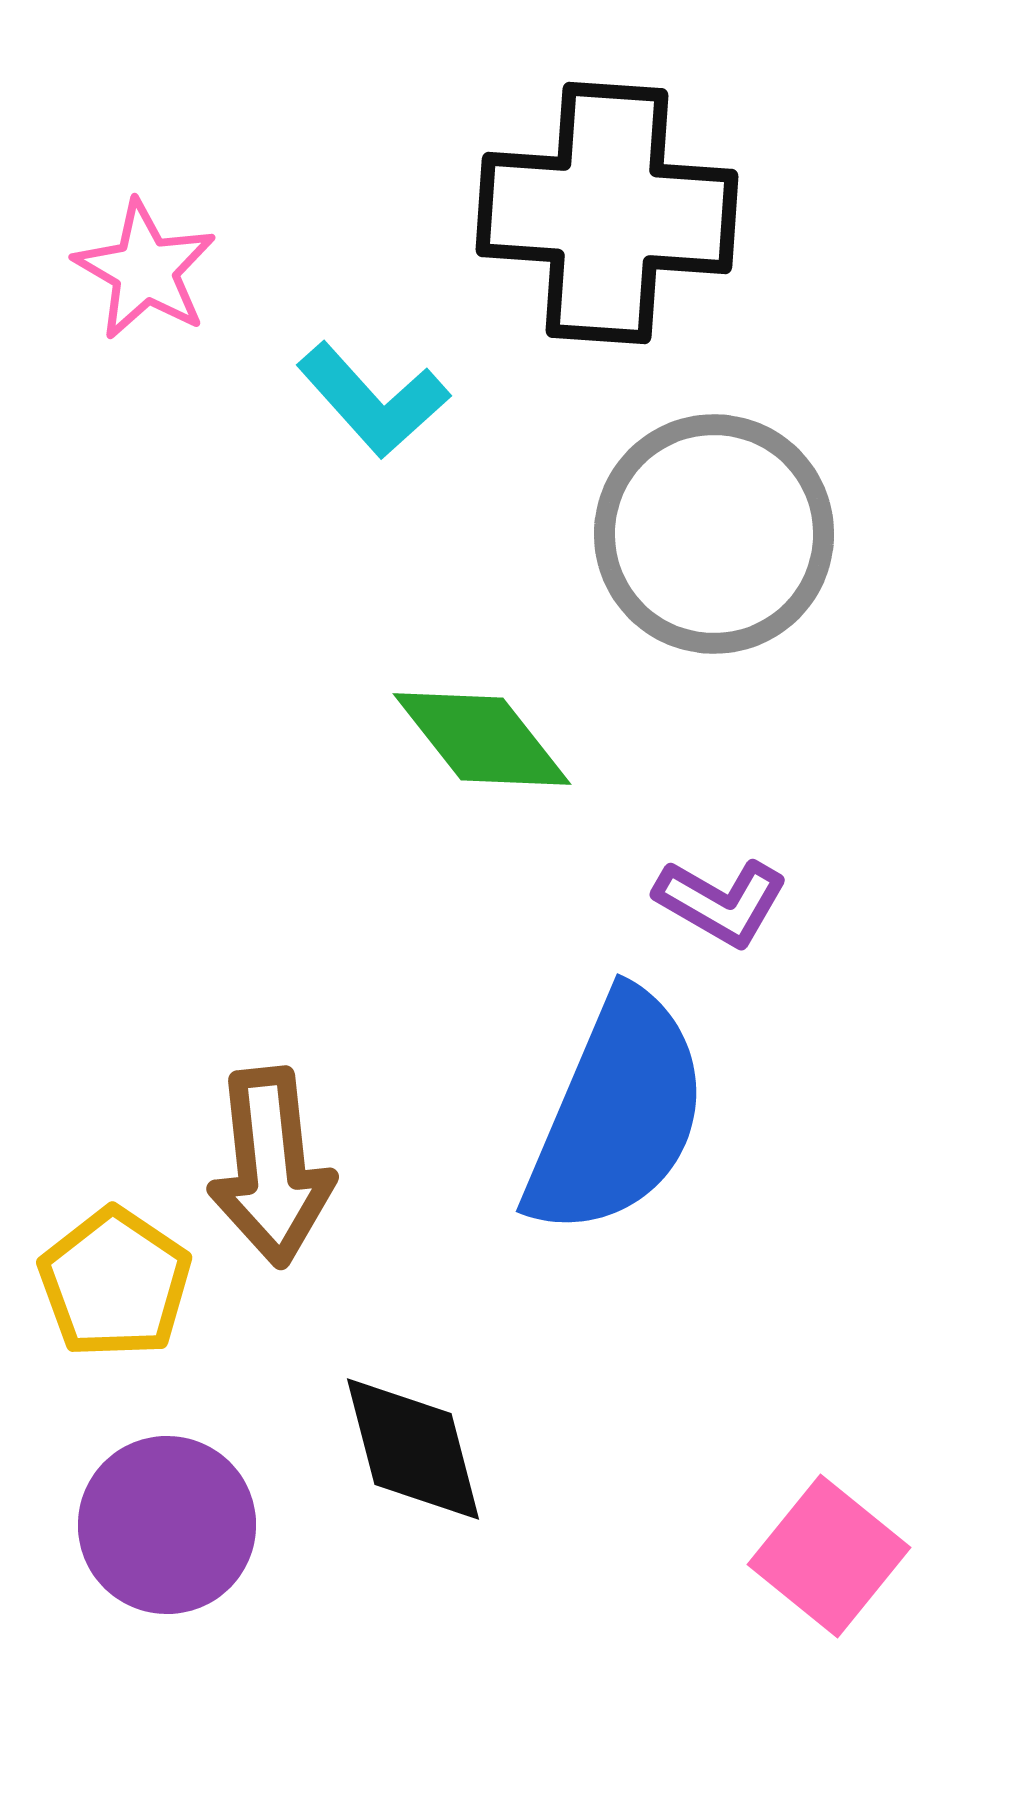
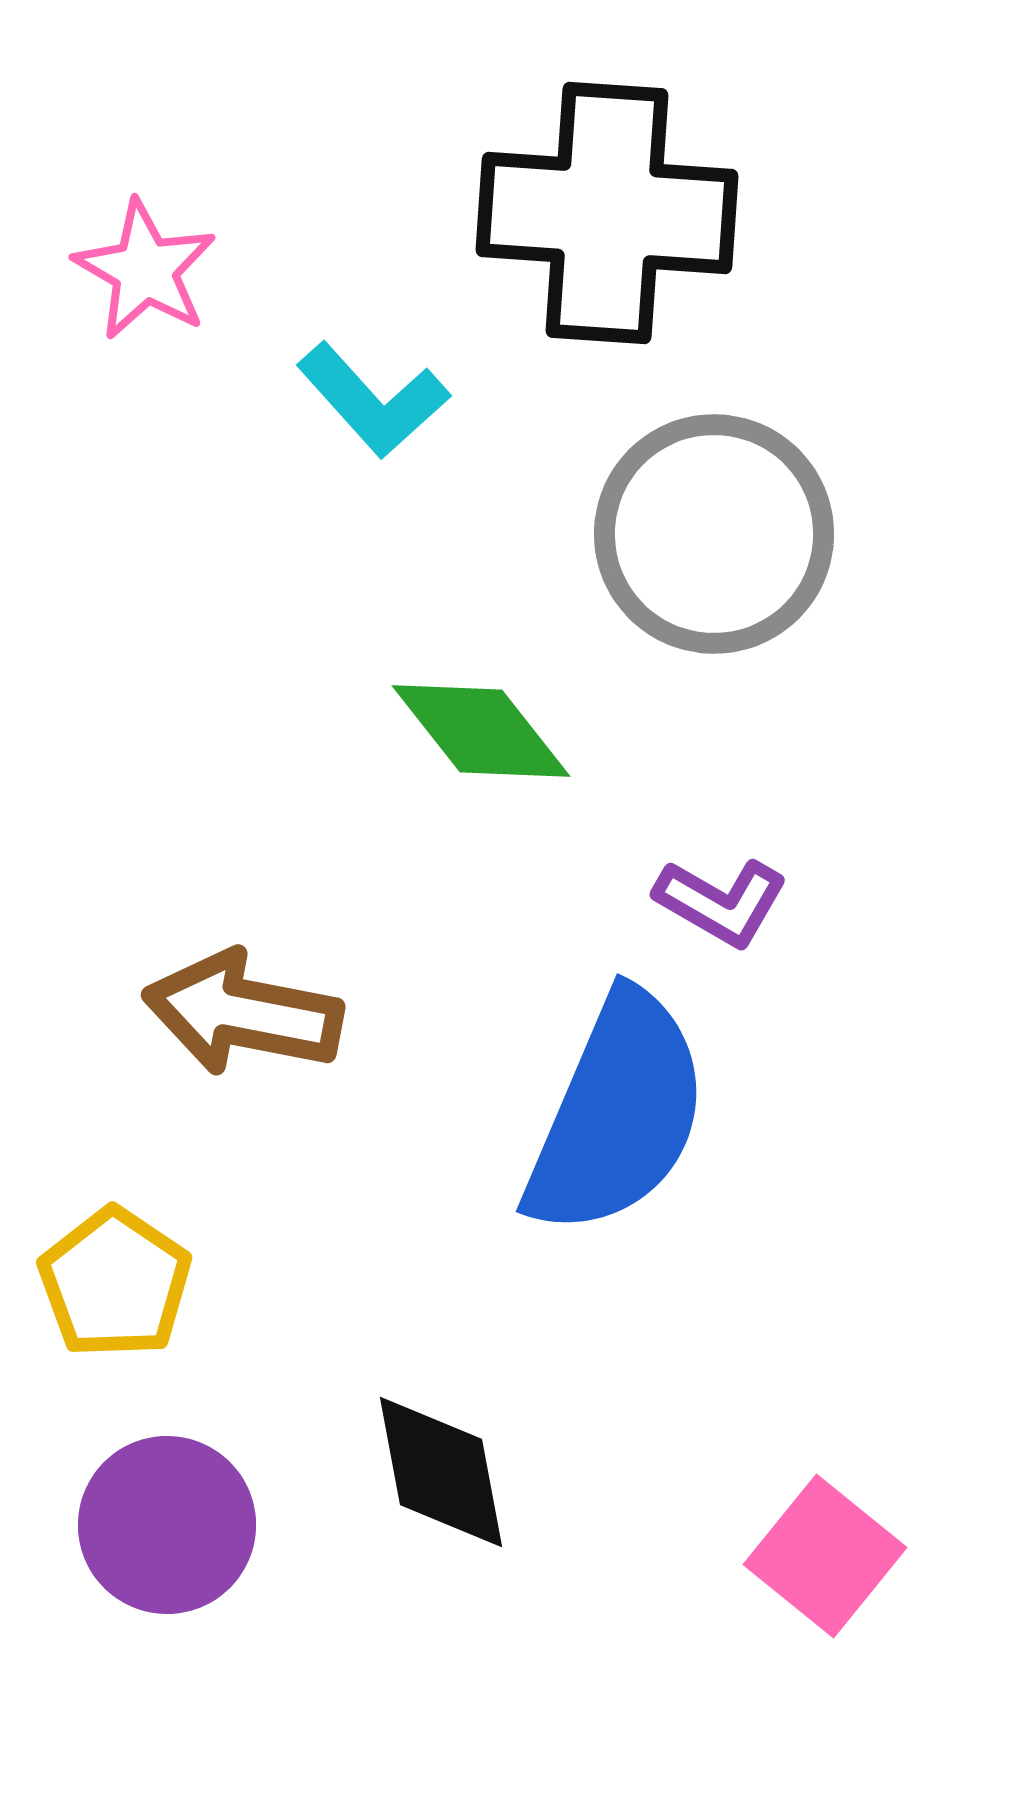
green diamond: moved 1 px left, 8 px up
brown arrow: moved 28 px left, 154 px up; rotated 107 degrees clockwise
black diamond: moved 28 px right, 23 px down; rotated 4 degrees clockwise
pink square: moved 4 px left
